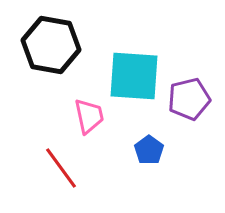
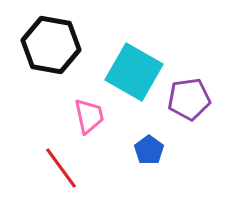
cyan square: moved 4 px up; rotated 26 degrees clockwise
purple pentagon: rotated 6 degrees clockwise
